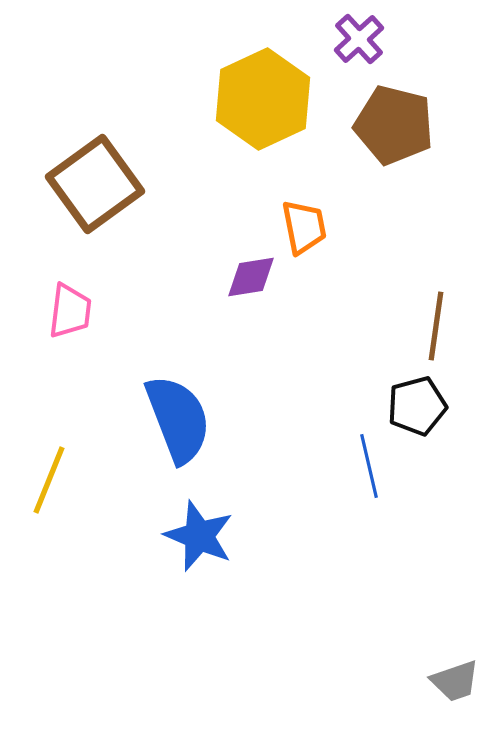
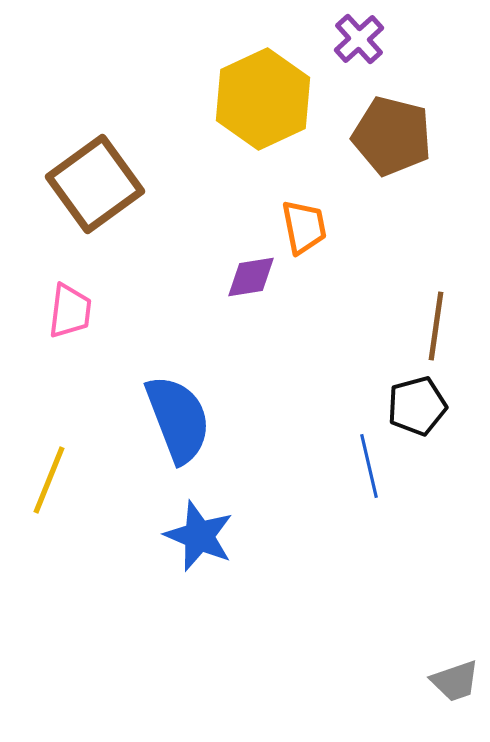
brown pentagon: moved 2 px left, 11 px down
